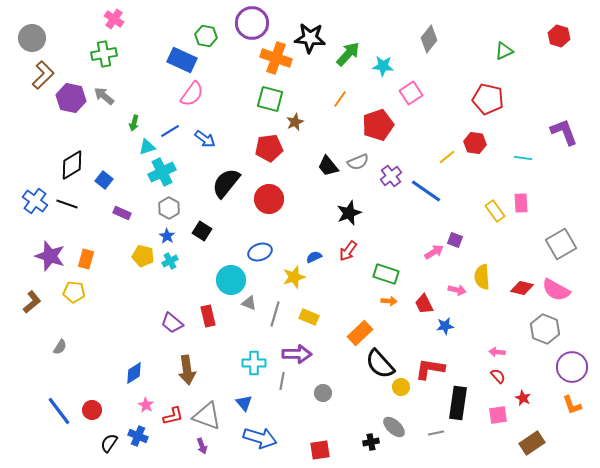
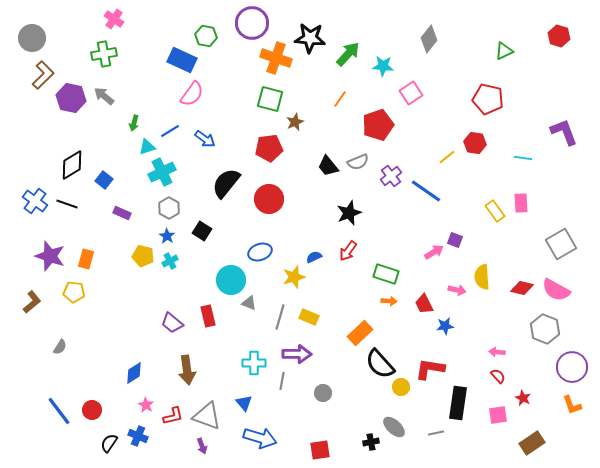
gray line at (275, 314): moved 5 px right, 3 px down
